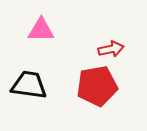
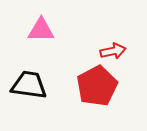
red arrow: moved 2 px right, 2 px down
red pentagon: rotated 18 degrees counterclockwise
